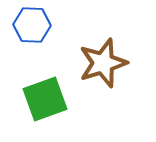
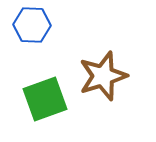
brown star: moved 13 px down
